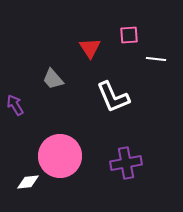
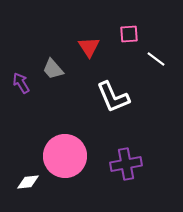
pink square: moved 1 px up
red triangle: moved 1 px left, 1 px up
white line: rotated 30 degrees clockwise
gray trapezoid: moved 10 px up
purple arrow: moved 6 px right, 22 px up
pink circle: moved 5 px right
purple cross: moved 1 px down
